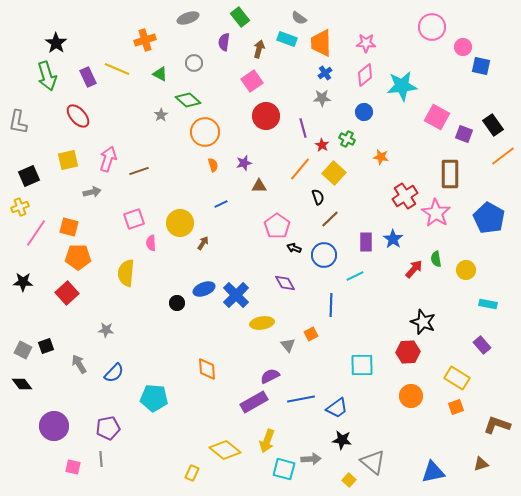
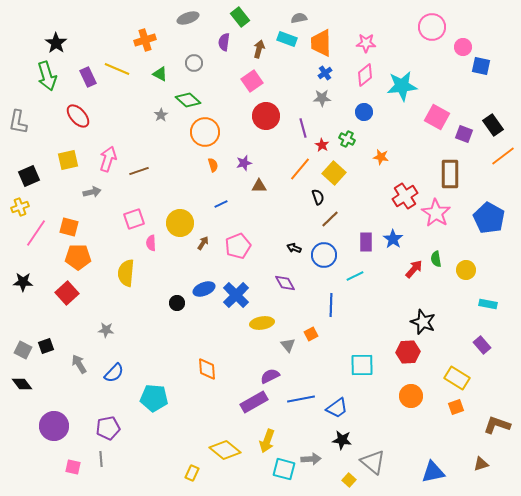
gray semicircle at (299, 18): rotated 133 degrees clockwise
pink pentagon at (277, 226): moved 39 px left, 20 px down; rotated 15 degrees clockwise
